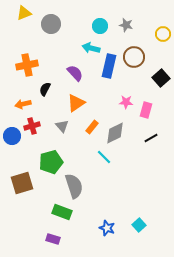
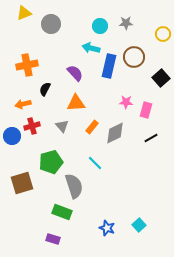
gray star: moved 2 px up; rotated 16 degrees counterclockwise
orange triangle: rotated 30 degrees clockwise
cyan line: moved 9 px left, 6 px down
